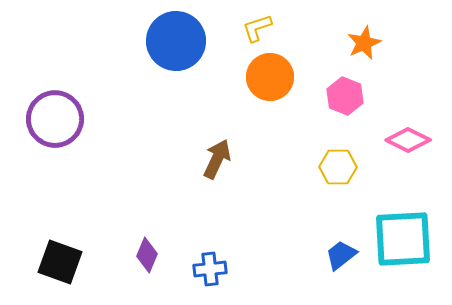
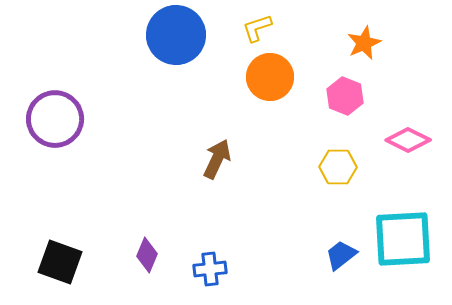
blue circle: moved 6 px up
